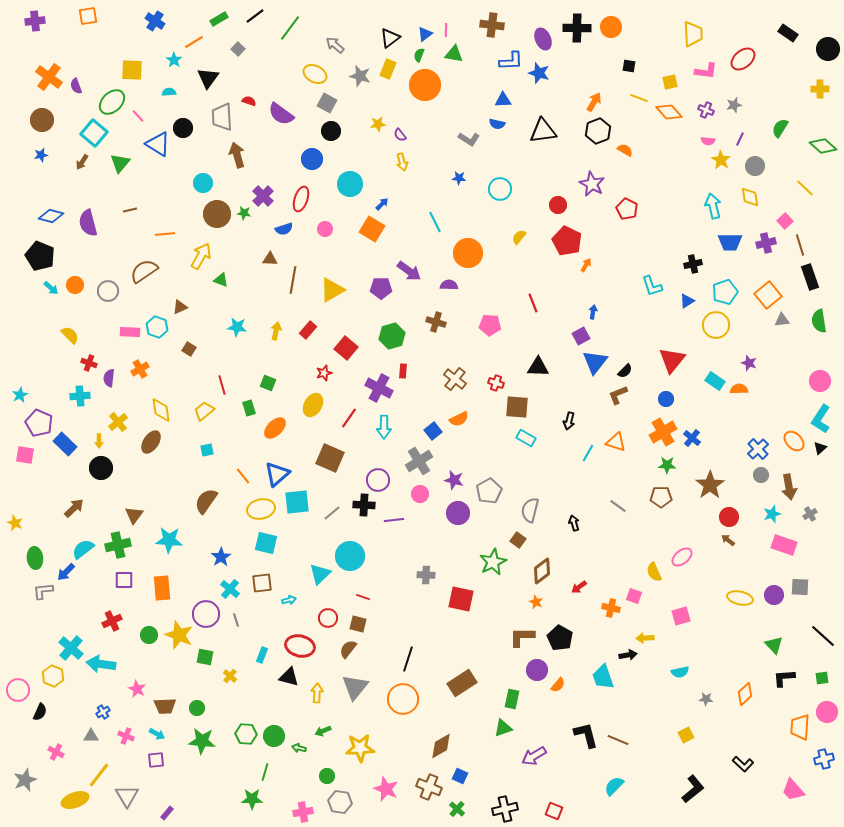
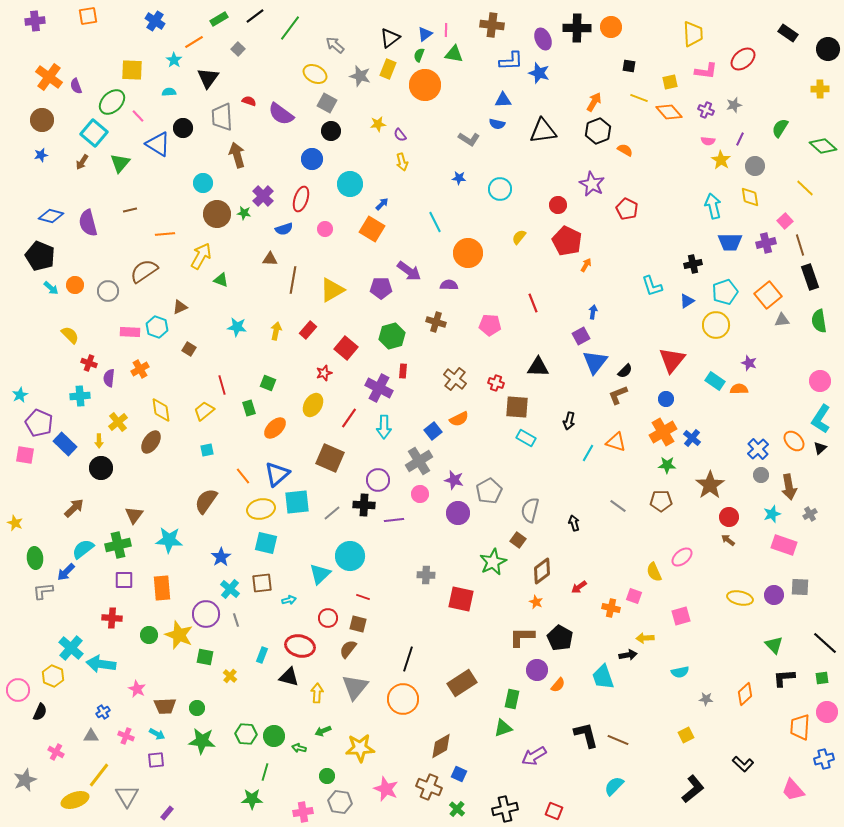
brown pentagon at (661, 497): moved 4 px down
red cross at (112, 621): moved 3 px up; rotated 30 degrees clockwise
black line at (823, 636): moved 2 px right, 7 px down
blue square at (460, 776): moved 1 px left, 2 px up
